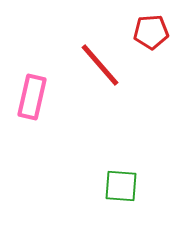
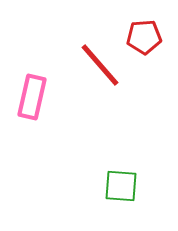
red pentagon: moved 7 px left, 5 px down
